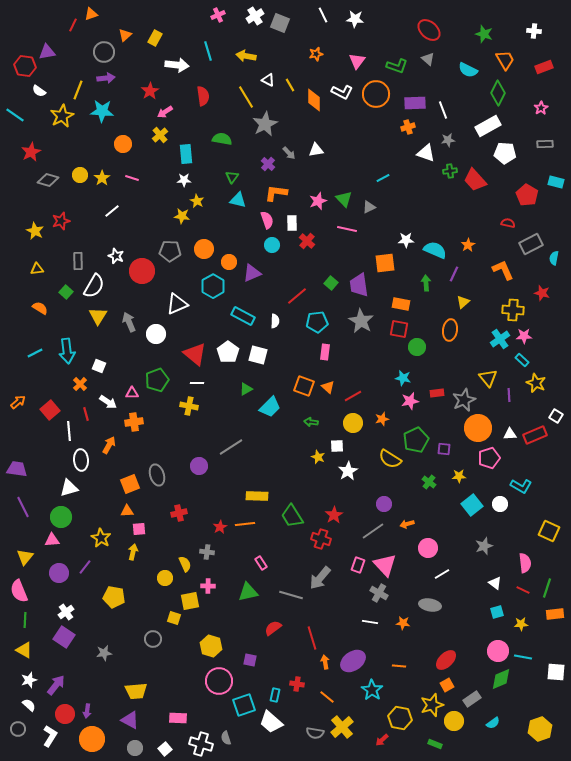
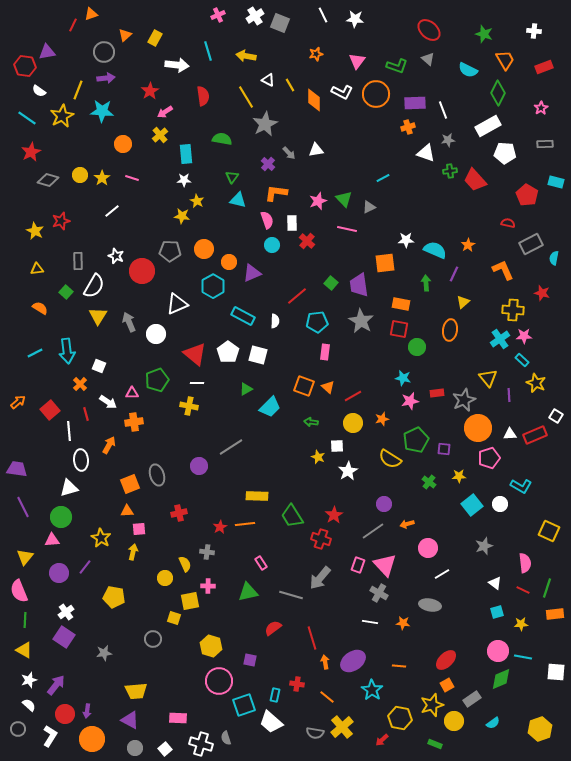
cyan line at (15, 115): moved 12 px right, 3 px down
